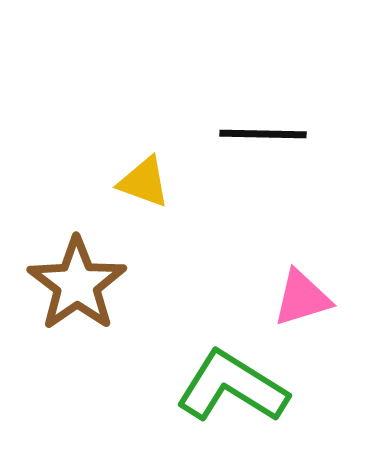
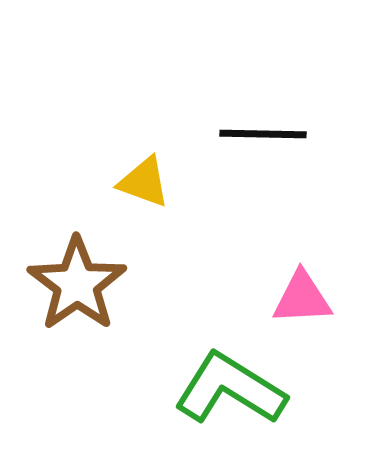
pink triangle: rotated 14 degrees clockwise
green L-shape: moved 2 px left, 2 px down
